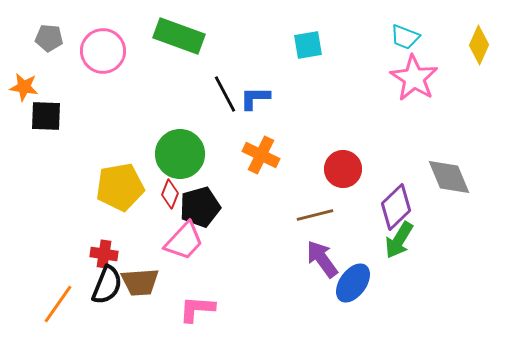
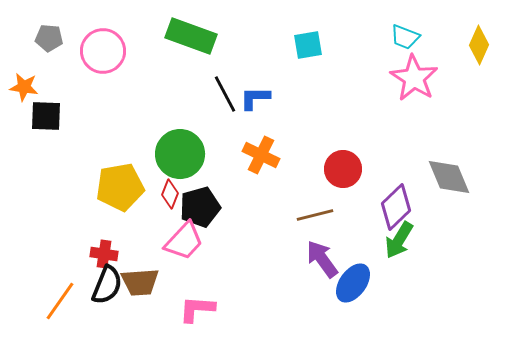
green rectangle: moved 12 px right
orange line: moved 2 px right, 3 px up
